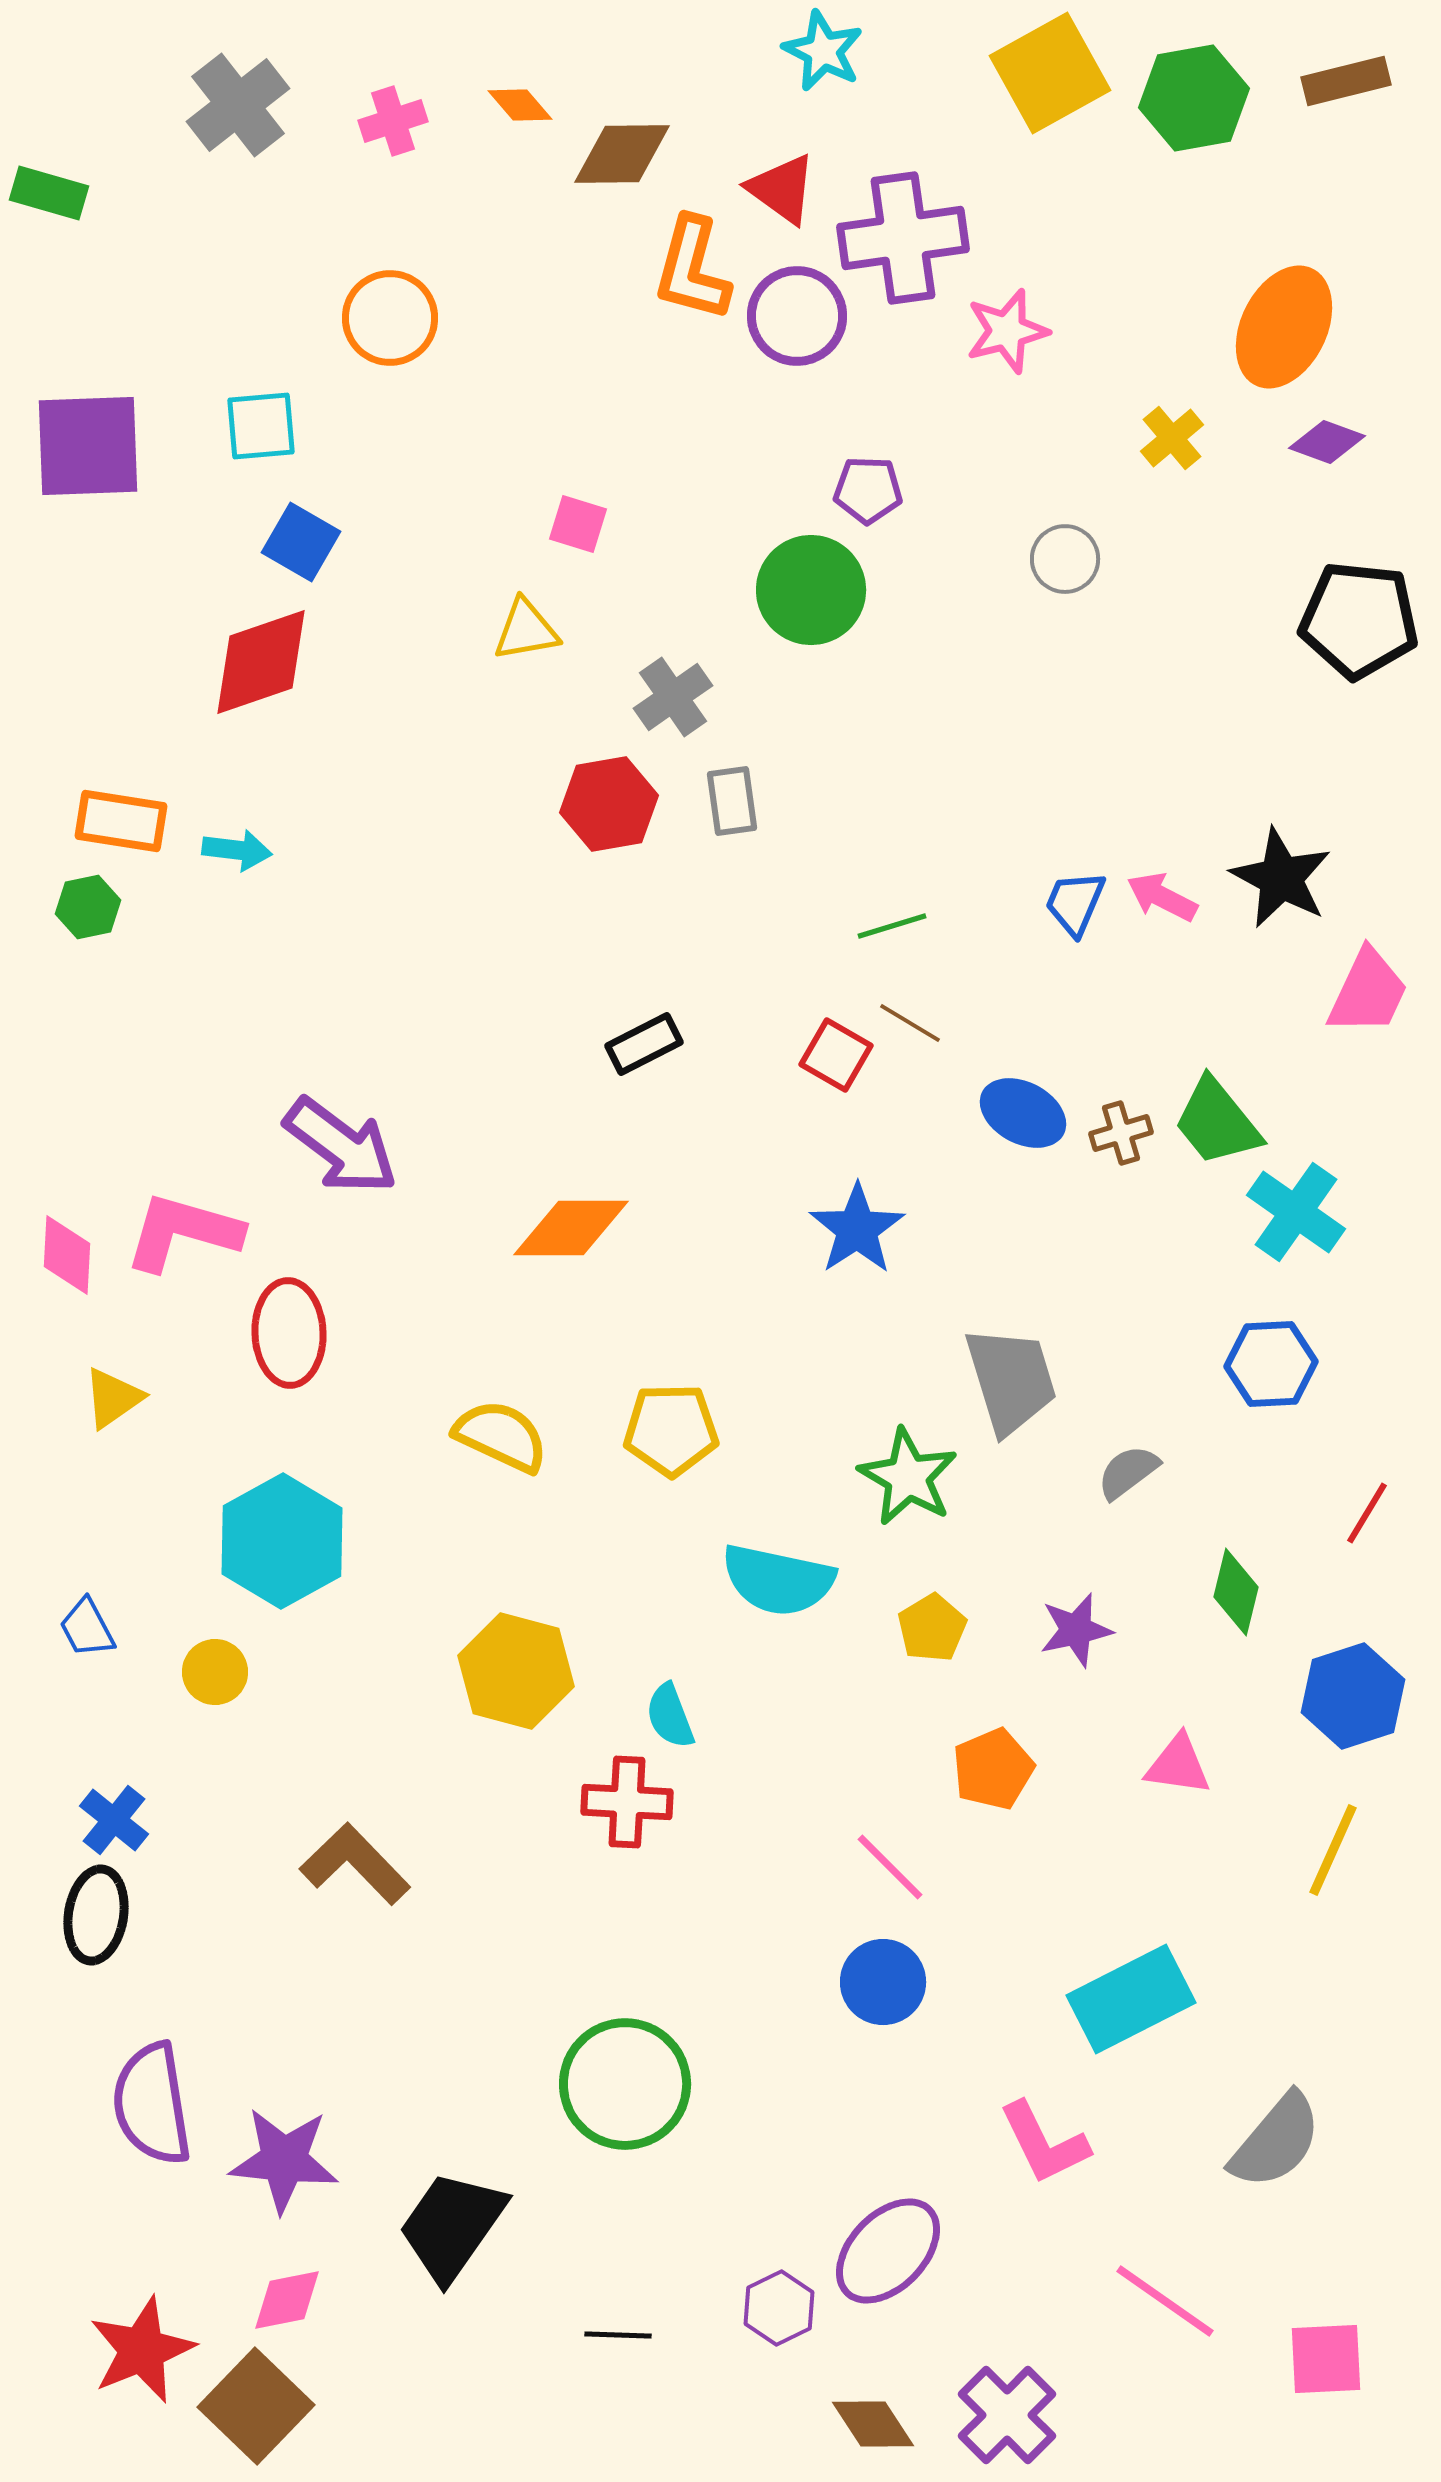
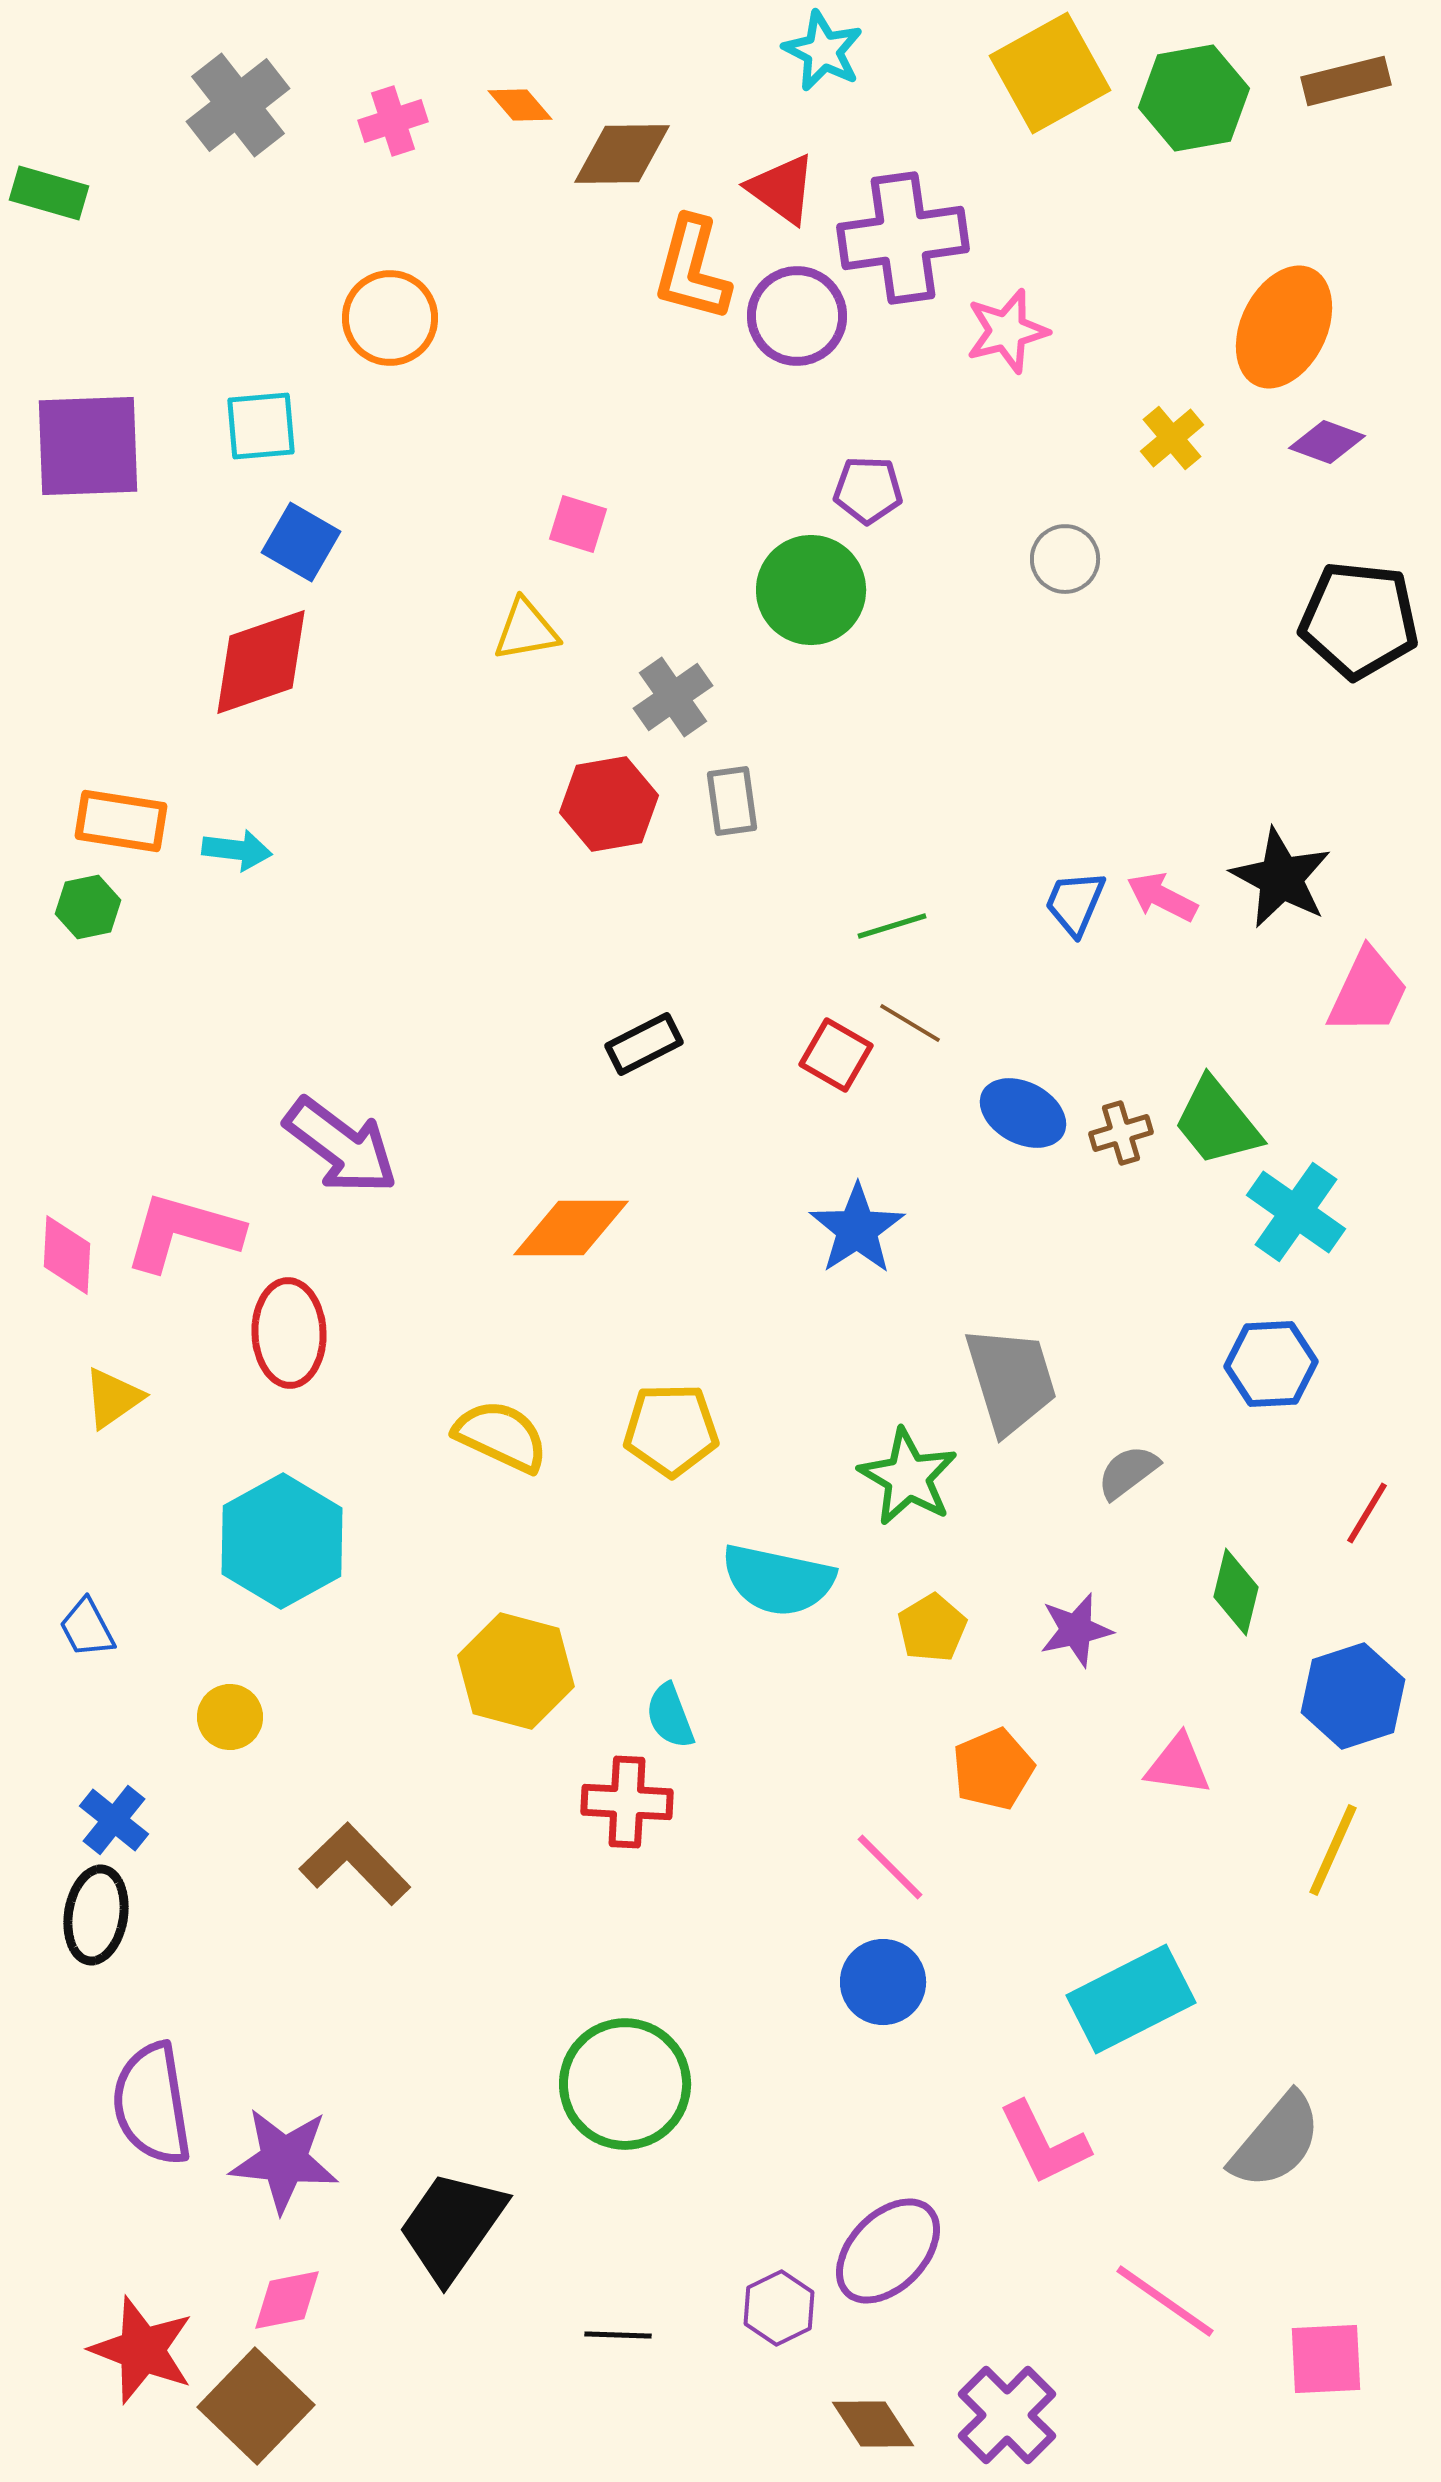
yellow circle at (215, 1672): moved 15 px right, 45 px down
red star at (142, 2350): rotated 29 degrees counterclockwise
